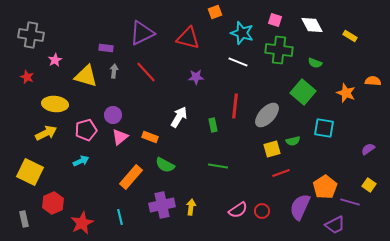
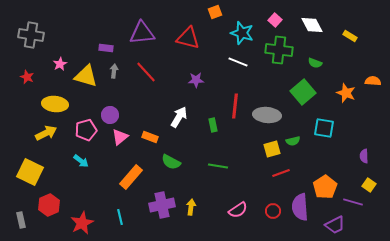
pink square at (275, 20): rotated 24 degrees clockwise
purple triangle at (142, 33): rotated 20 degrees clockwise
pink star at (55, 60): moved 5 px right, 4 px down
purple star at (196, 77): moved 3 px down
green square at (303, 92): rotated 10 degrees clockwise
purple circle at (113, 115): moved 3 px left
gray ellipse at (267, 115): rotated 52 degrees clockwise
purple semicircle at (368, 149): moved 4 px left, 7 px down; rotated 56 degrees counterclockwise
cyan arrow at (81, 161): rotated 63 degrees clockwise
green semicircle at (165, 165): moved 6 px right, 3 px up
purple line at (350, 202): moved 3 px right
red hexagon at (53, 203): moved 4 px left, 2 px down
purple semicircle at (300, 207): rotated 28 degrees counterclockwise
red circle at (262, 211): moved 11 px right
gray rectangle at (24, 219): moved 3 px left, 1 px down
